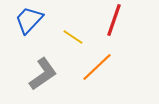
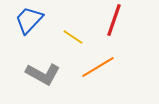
orange line: moved 1 px right; rotated 12 degrees clockwise
gray L-shape: rotated 64 degrees clockwise
